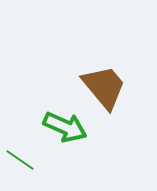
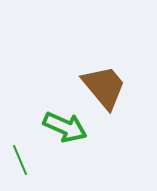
green line: rotated 32 degrees clockwise
